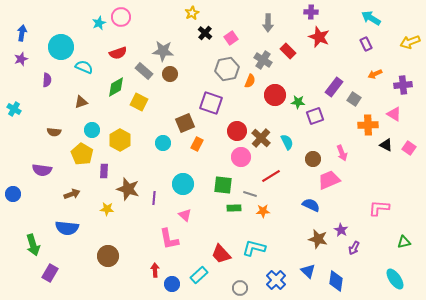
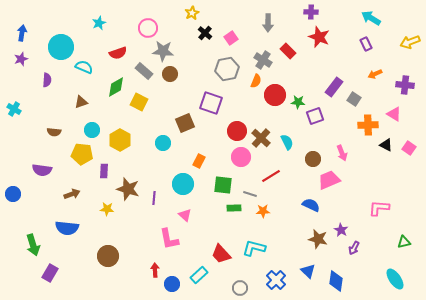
pink circle at (121, 17): moved 27 px right, 11 px down
orange semicircle at (250, 81): moved 6 px right
purple cross at (403, 85): moved 2 px right; rotated 12 degrees clockwise
orange rectangle at (197, 144): moved 2 px right, 17 px down
yellow pentagon at (82, 154): rotated 25 degrees counterclockwise
